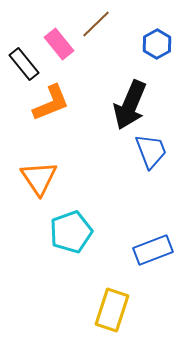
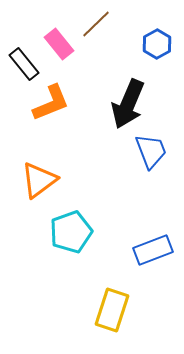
black arrow: moved 2 px left, 1 px up
orange triangle: moved 2 px down; rotated 27 degrees clockwise
